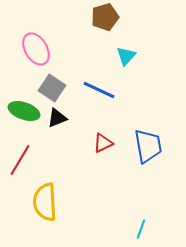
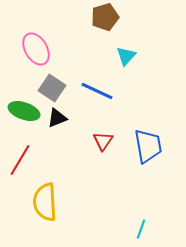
blue line: moved 2 px left, 1 px down
red triangle: moved 2 px up; rotated 30 degrees counterclockwise
